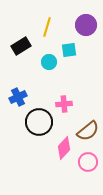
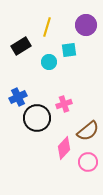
pink cross: rotated 14 degrees counterclockwise
black circle: moved 2 px left, 4 px up
